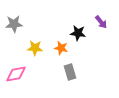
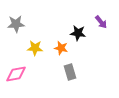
gray star: moved 2 px right
